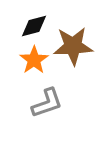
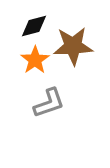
orange star: moved 1 px right
gray L-shape: moved 2 px right
